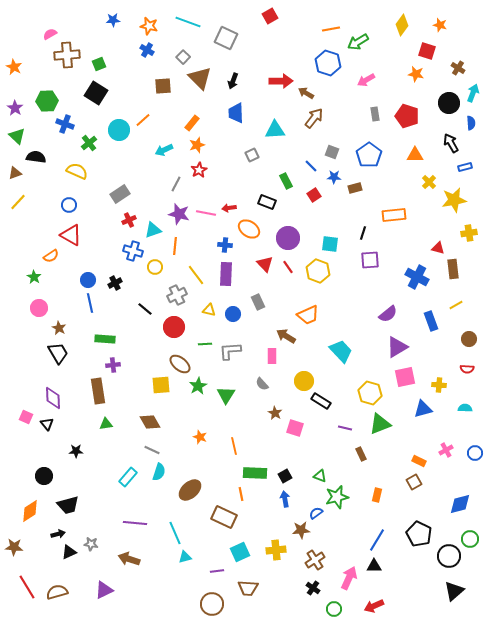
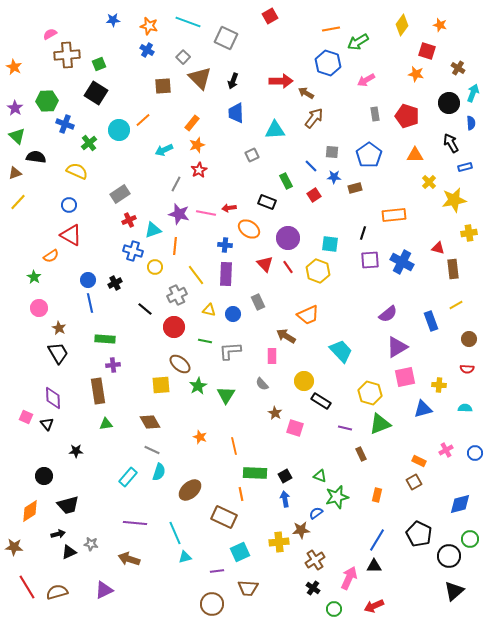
gray square at (332, 152): rotated 16 degrees counterclockwise
blue cross at (417, 277): moved 15 px left, 15 px up
green line at (205, 344): moved 3 px up; rotated 16 degrees clockwise
yellow cross at (276, 550): moved 3 px right, 8 px up
